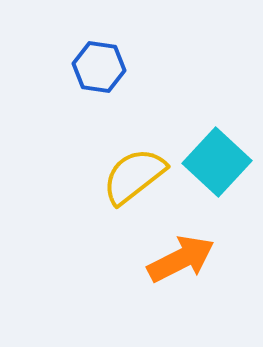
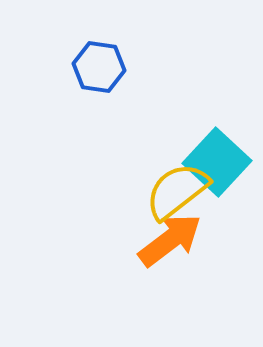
yellow semicircle: moved 43 px right, 15 px down
orange arrow: moved 11 px left, 19 px up; rotated 10 degrees counterclockwise
